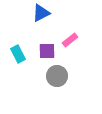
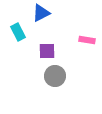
pink rectangle: moved 17 px right; rotated 49 degrees clockwise
cyan rectangle: moved 22 px up
gray circle: moved 2 px left
